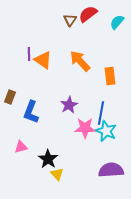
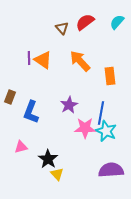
red semicircle: moved 3 px left, 8 px down
brown triangle: moved 8 px left, 8 px down; rotated 16 degrees counterclockwise
purple line: moved 4 px down
